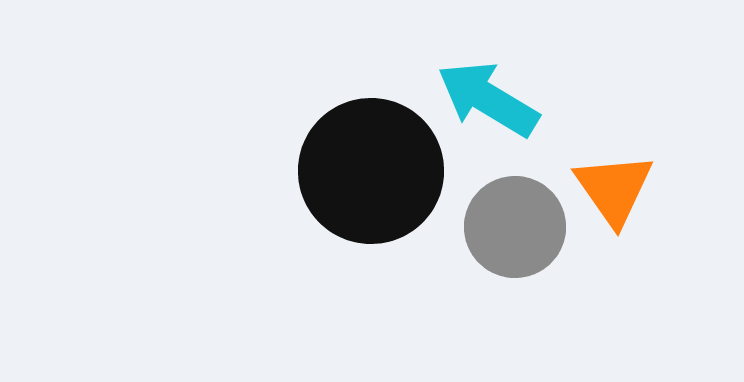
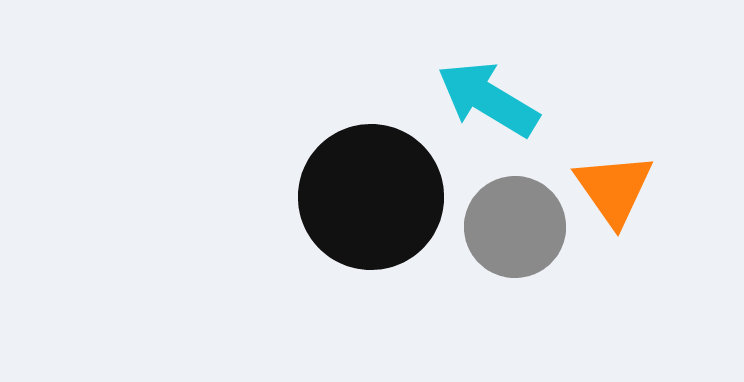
black circle: moved 26 px down
